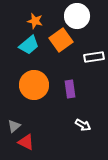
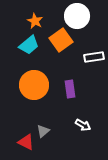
orange star: rotated 14 degrees clockwise
gray triangle: moved 29 px right, 5 px down
